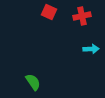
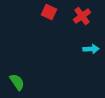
red cross: rotated 24 degrees counterclockwise
green semicircle: moved 16 px left
